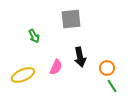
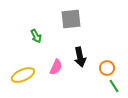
green arrow: moved 2 px right
green line: moved 2 px right
